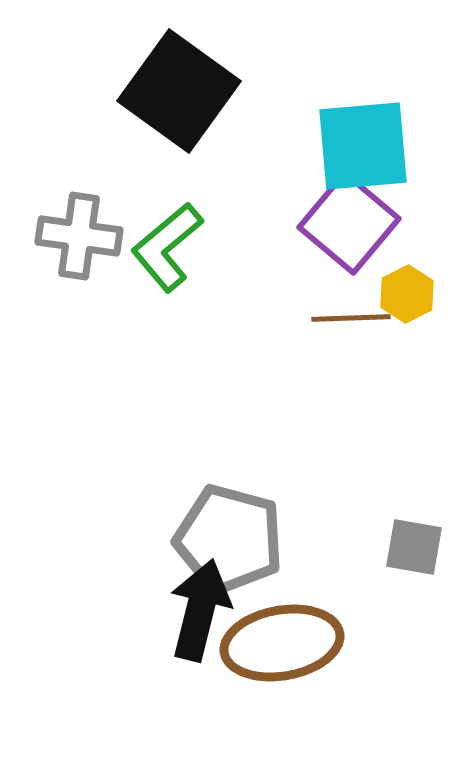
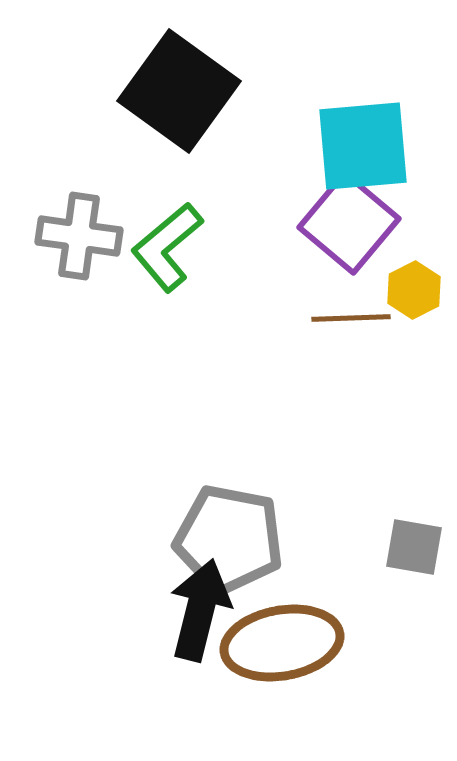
yellow hexagon: moved 7 px right, 4 px up
gray pentagon: rotated 4 degrees counterclockwise
